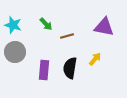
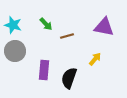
gray circle: moved 1 px up
black semicircle: moved 1 px left, 10 px down; rotated 10 degrees clockwise
